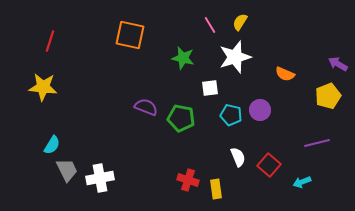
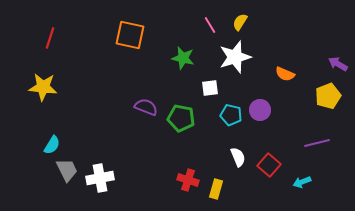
red line: moved 3 px up
yellow rectangle: rotated 24 degrees clockwise
